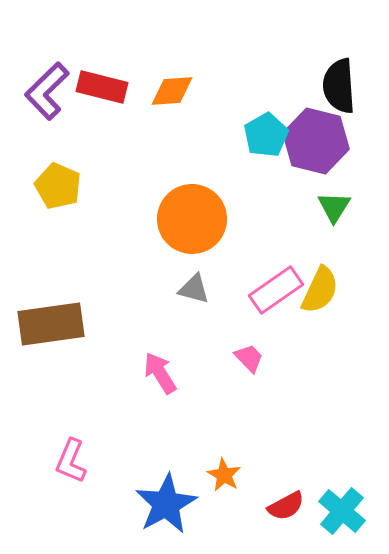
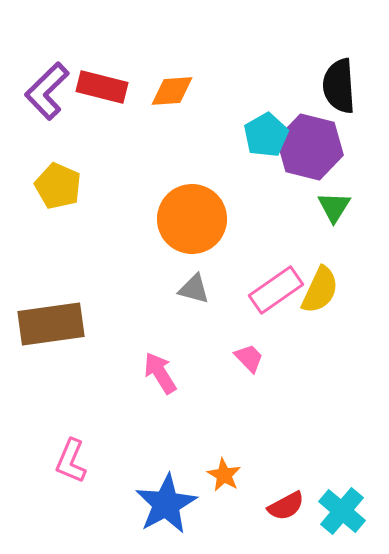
purple hexagon: moved 6 px left, 6 px down
